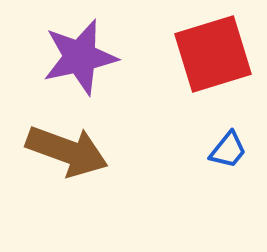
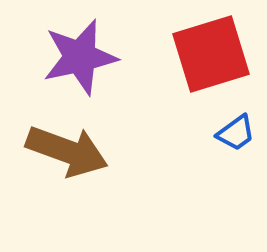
red square: moved 2 px left
blue trapezoid: moved 8 px right, 17 px up; rotated 15 degrees clockwise
